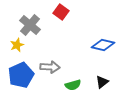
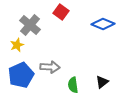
blue diamond: moved 21 px up; rotated 10 degrees clockwise
green semicircle: rotated 98 degrees clockwise
